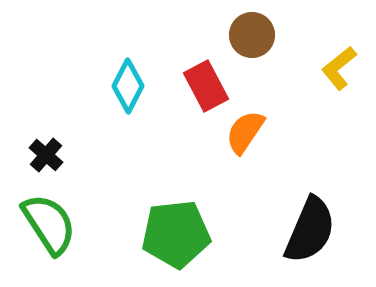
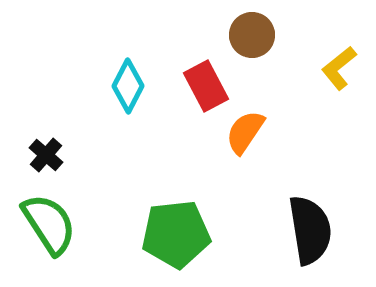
black semicircle: rotated 32 degrees counterclockwise
